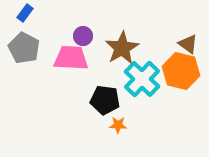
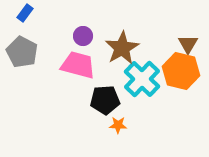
brown triangle: rotated 25 degrees clockwise
gray pentagon: moved 2 px left, 4 px down
pink trapezoid: moved 7 px right, 7 px down; rotated 12 degrees clockwise
black pentagon: rotated 12 degrees counterclockwise
